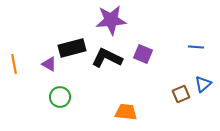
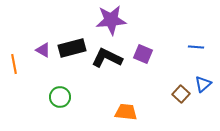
purple triangle: moved 6 px left, 14 px up
brown square: rotated 24 degrees counterclockwise
